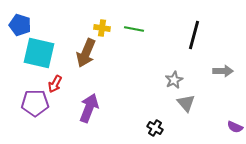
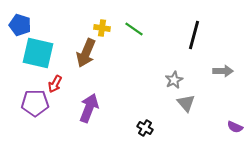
green line: rotated 24 degrees clockwise
cyan square: moved 1 px left
black cross: moved 10 px left
